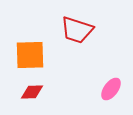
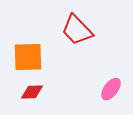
red trapezoid: rotated 28 degrees clockwise
orange square: moved 2 px left, 2 px down
